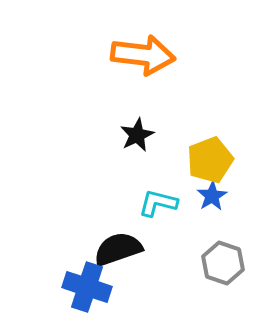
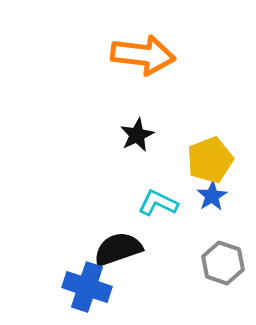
cyan L-shape: rotated 12 degrees clockwise
